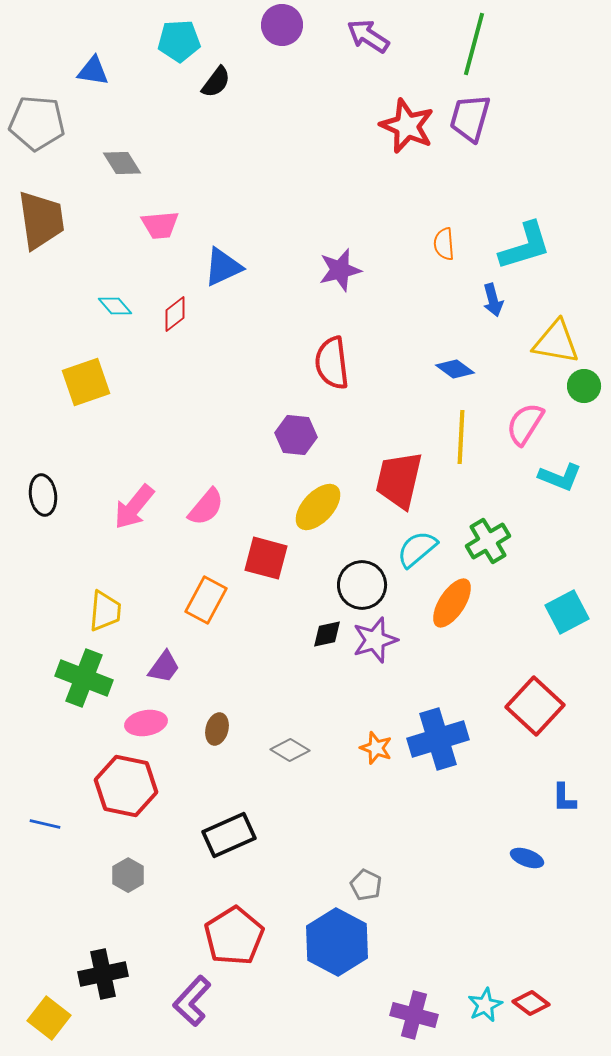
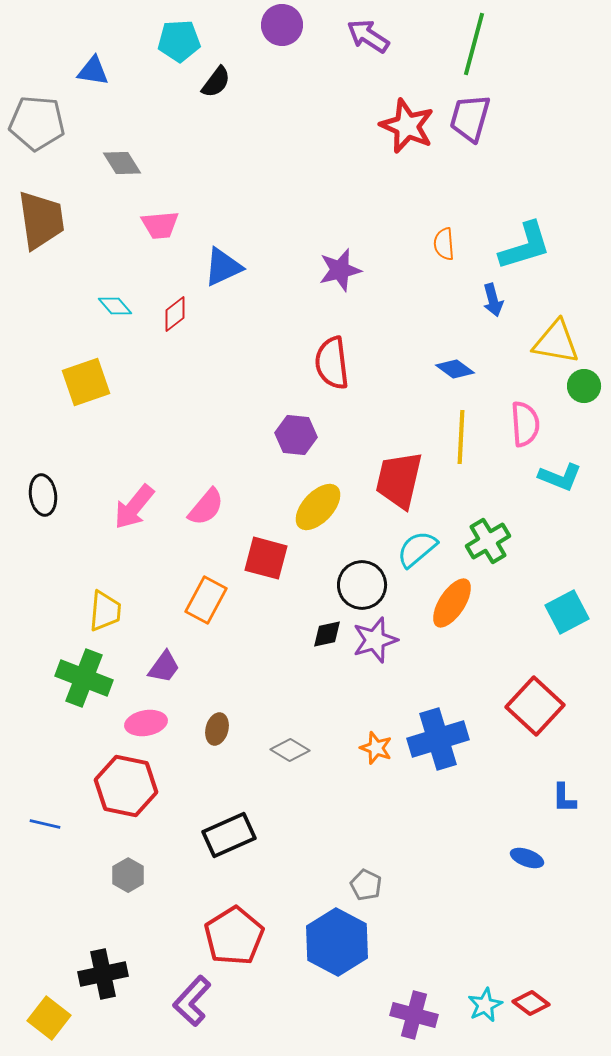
pink semicircle at (525, 424): rotated 144 degrees clockwise
